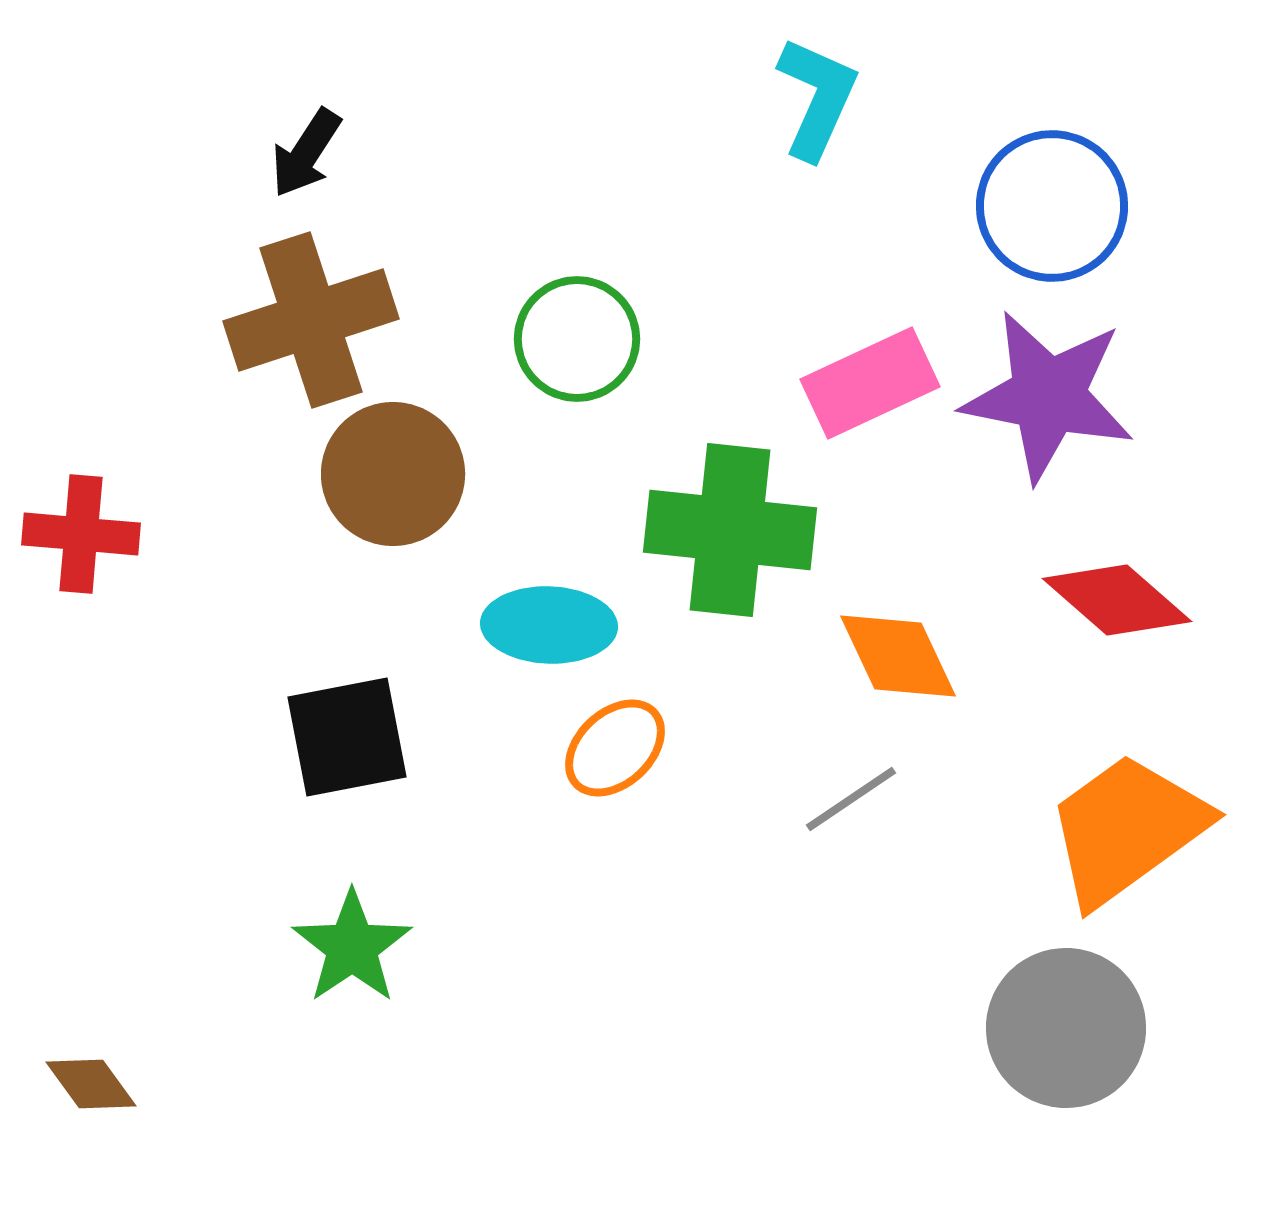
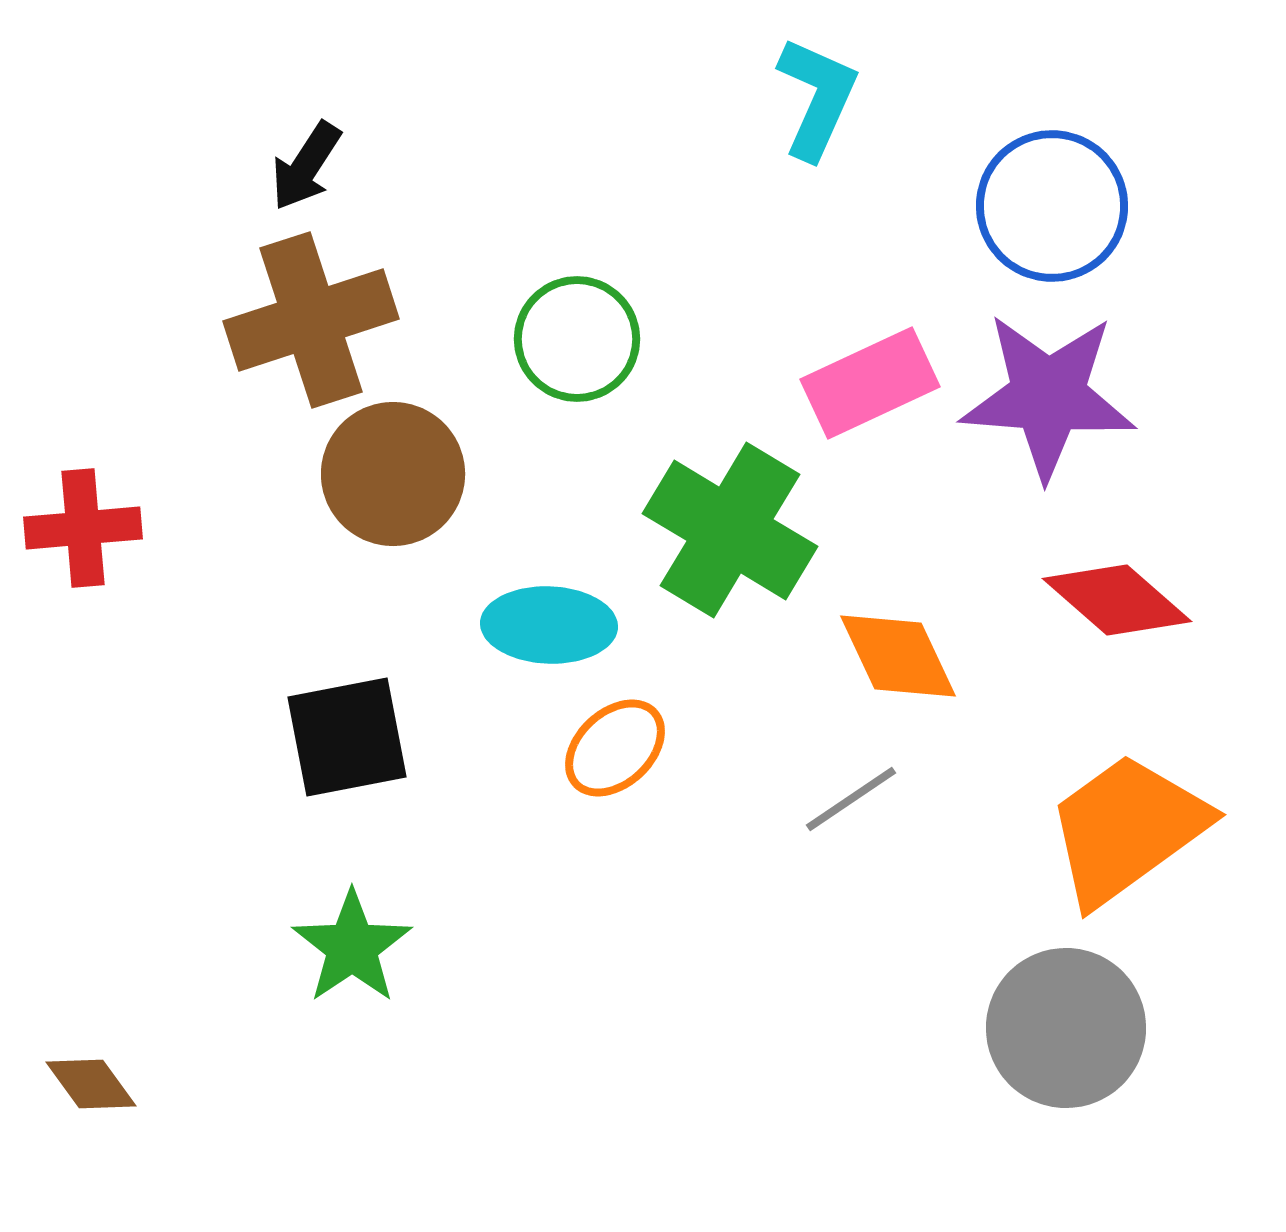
black arrow: moved 13 px down
purple star: rotated 7 degrees counterclockwise
green cross: rotated 25 degrees clockwise
red cross: moved 2 px right, 6 px up; rotated 10 degrees counterclockwise
